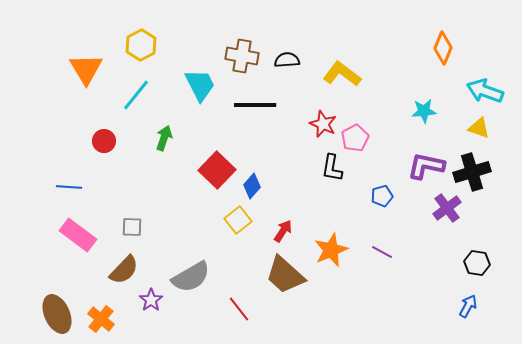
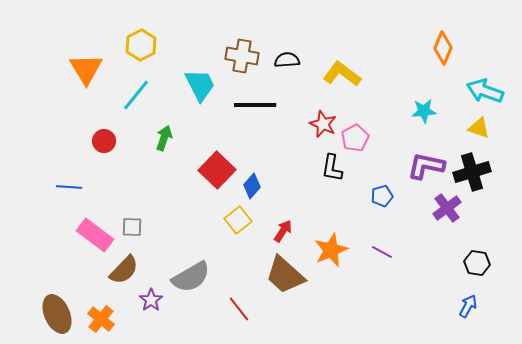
pink rectangle: moved 17 px right
